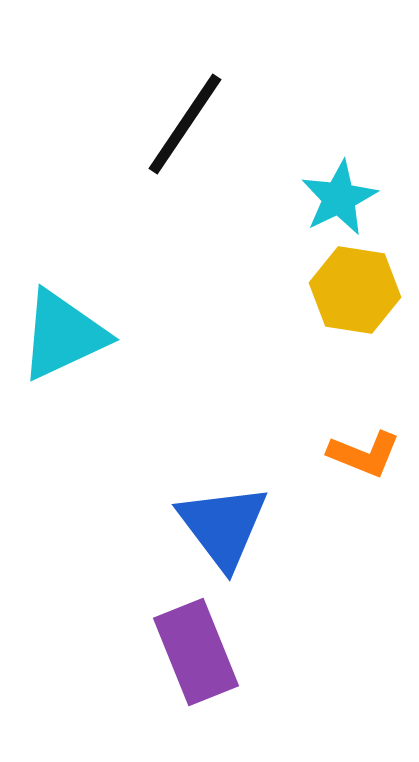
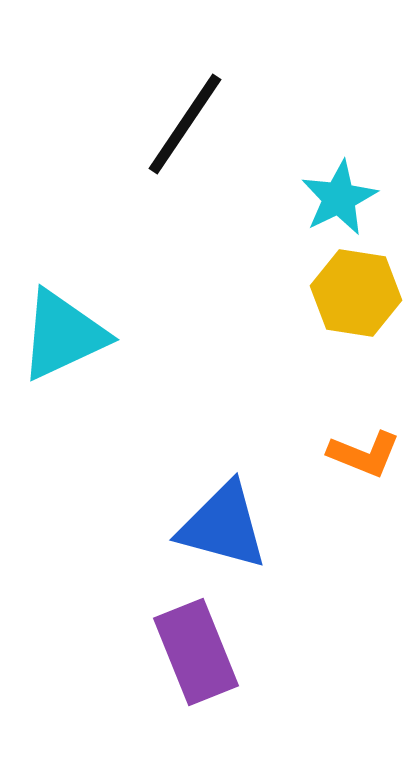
yellow hexagon: moved 1 px right, 3 px down
blue triangle: rotated 38 degrees counterclockwise
